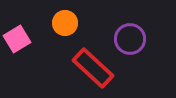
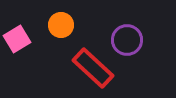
orange circle: moved 4 px left, 2 px down
purple circle: moved 3 px left, 1 px down
